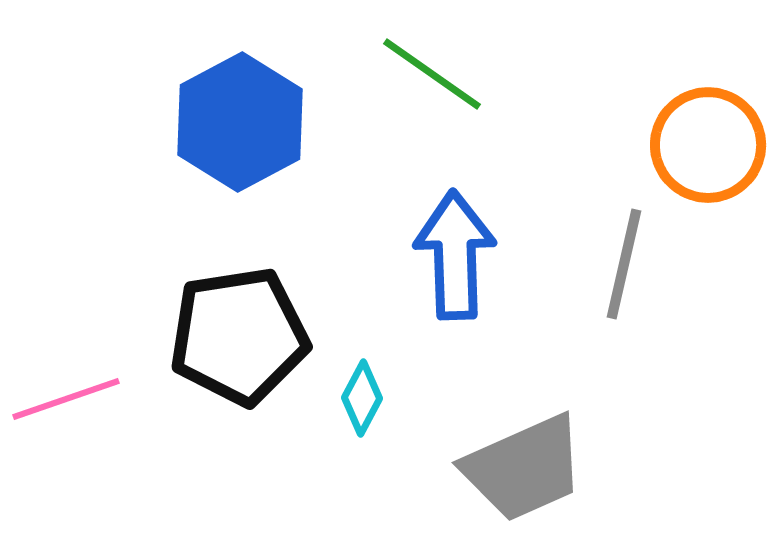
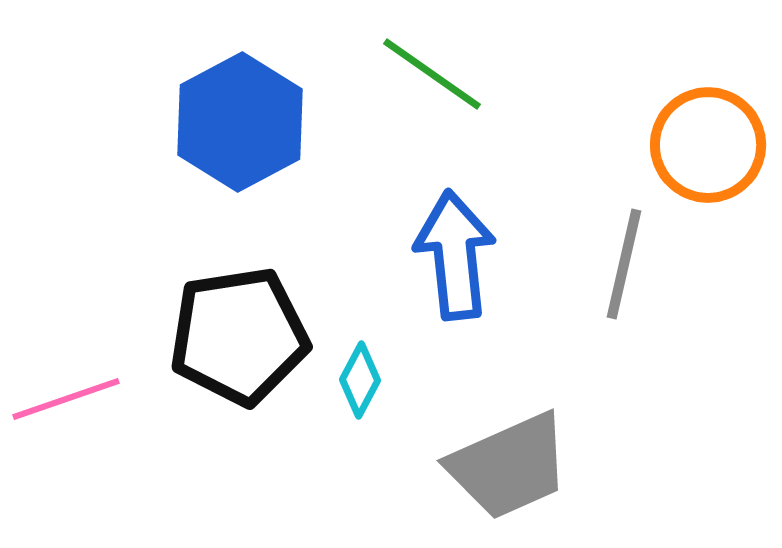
blue arrow: rotated 4 degrees counterclockwise
cyan diamond: moved 2 px left, 18 px up
gray trapezoid: moved 15 px left, 2 px up
